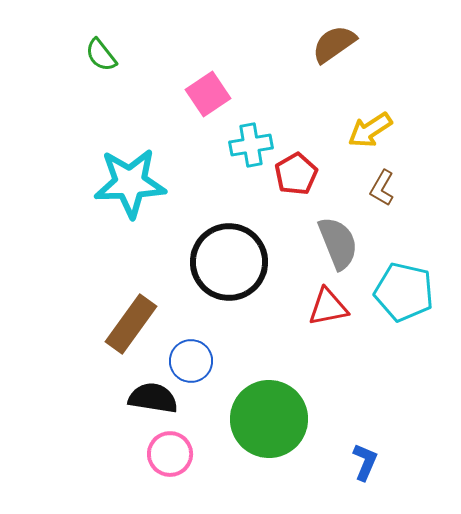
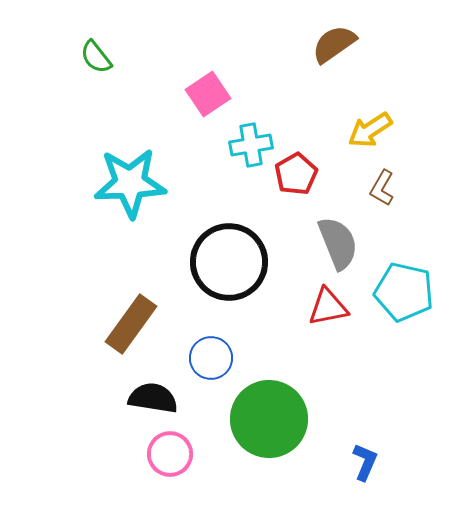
green semicircle: moved 5 px left, 2 px down
blue circle: moved 20 px right, 3 px up
